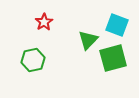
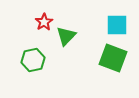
cyan square: rotated 20 degrees counterclockwise
green triangle: moved 22 px left, 4 px up
green square: rotated 36 degrees clockwise
